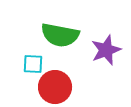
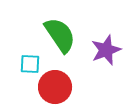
green semicircle: rotated 135 degrees counterclockwise
cyan square: moved 3 px left
